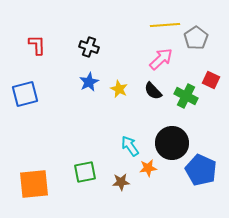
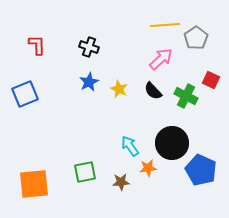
blue square: rotated 8 degrees counterclockwise
